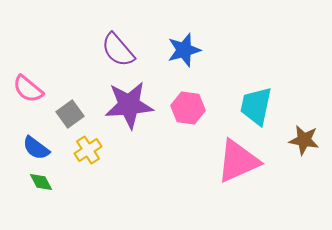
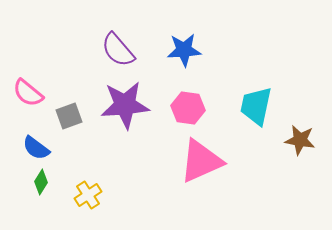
blue star: rotated 12 degrees clockwise
pink semicircle: moved 4 px down
purple star: moved 4 px left
gray square: moved 1 px left, 2 px down; rotated 16 degrees clockwise
brown star: moved 4 px left
yellow cross: moved 45 px down
pink triangle: moved 37 px left
green diamond: rotated 60 degrees clockwise
